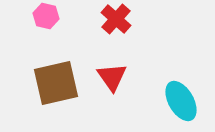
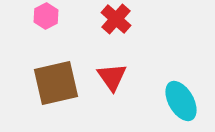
pink hexagon: rotated 20 degrees clockwise
